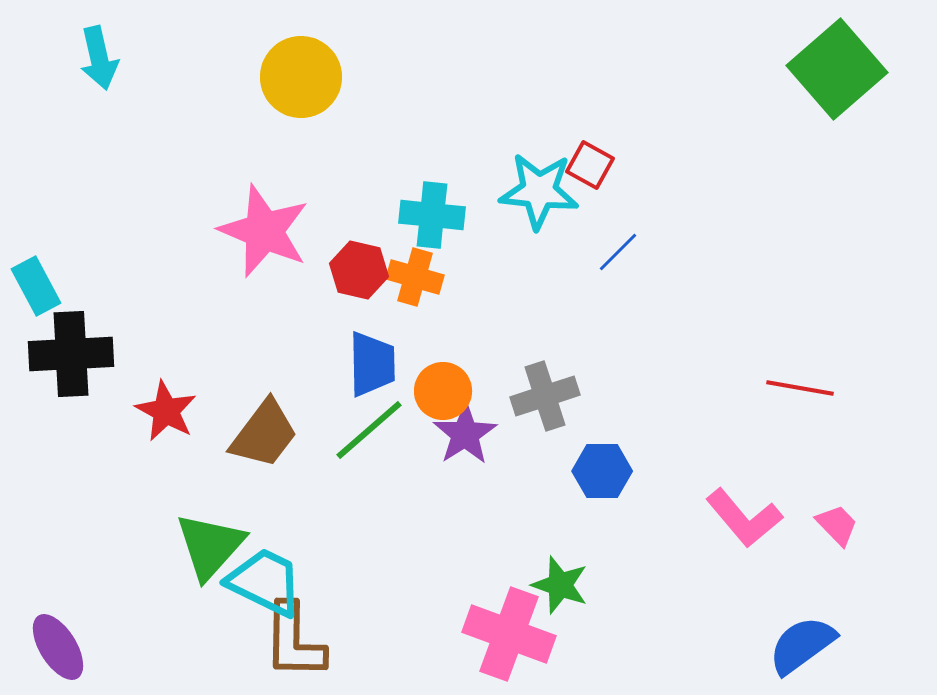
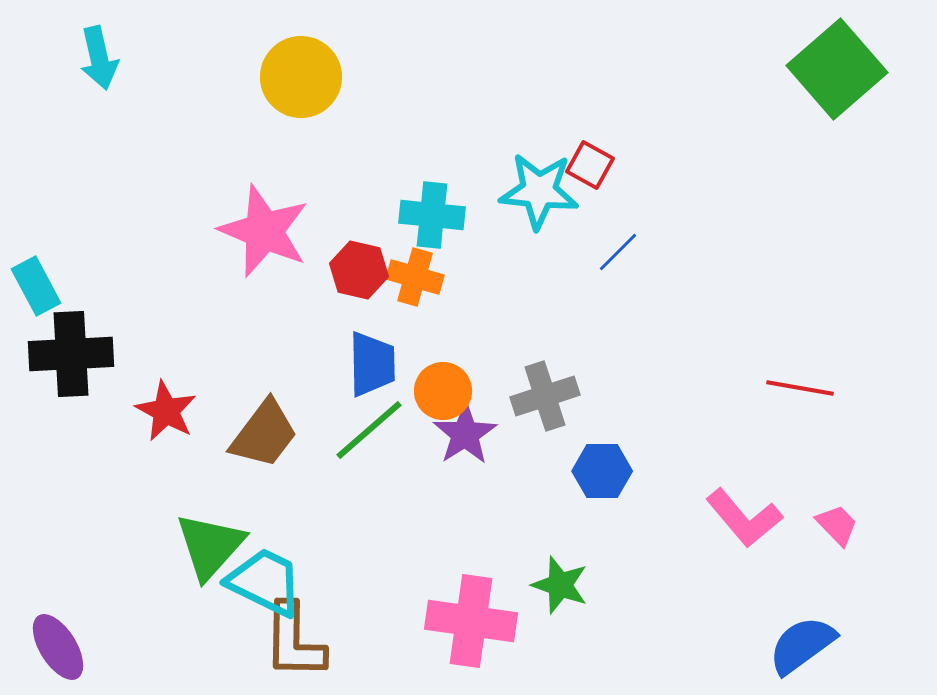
pink cross: moved 38 px left, 13 px up; rotated 12 degrees counterclockwise
